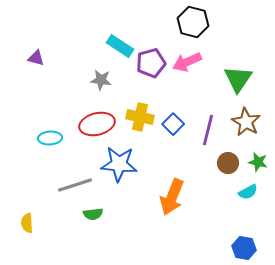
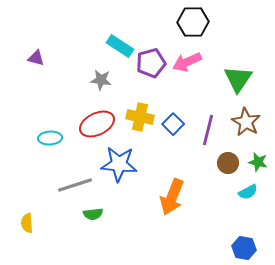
black hexagon: rotated 16 degrees counterclockwise
red ellipse: rotated 12 degrees counterclockwise
